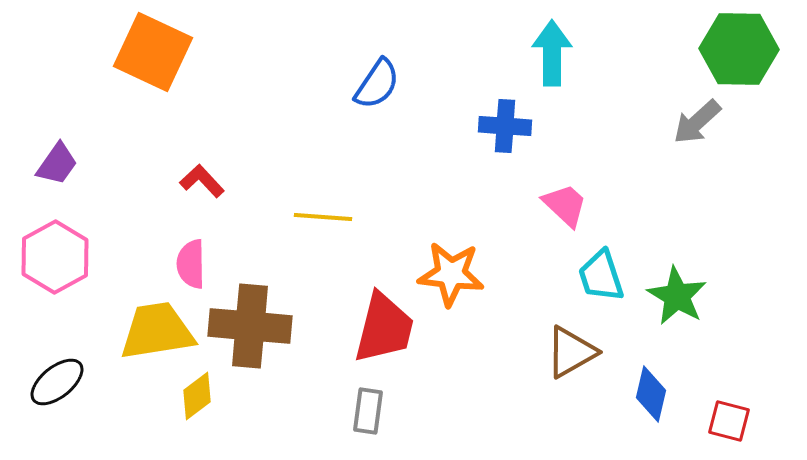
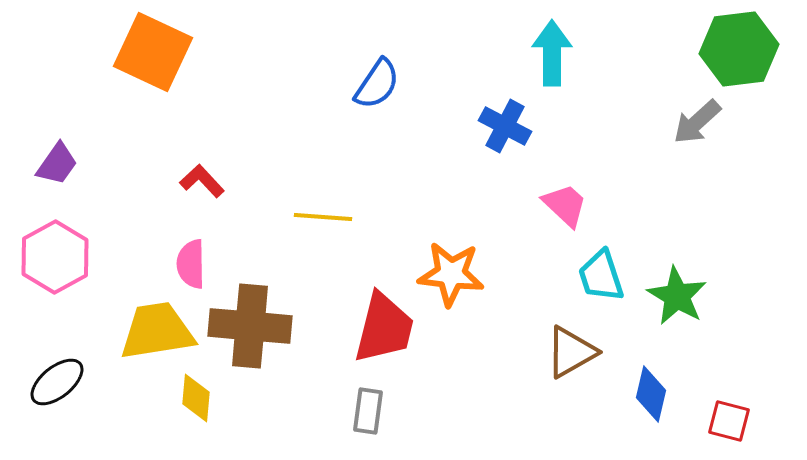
green hexagon: rotated 8 degrees counterclockwise
blue cross: rotated 24 degrees clockwise
yellow diamond: moved 1 px left, 2 px down; rotated 48 degrees counterclockwise
